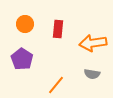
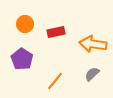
red rectangle: moved 2 px left, 3 px down; rotated 72 degrees clockwise
orange arrow: moved 1 px down; rotated 16 degrees clockwise
gray semicircle: rotated 126 degrees clockwise
orange line: moved 1 px left, 4 px up
